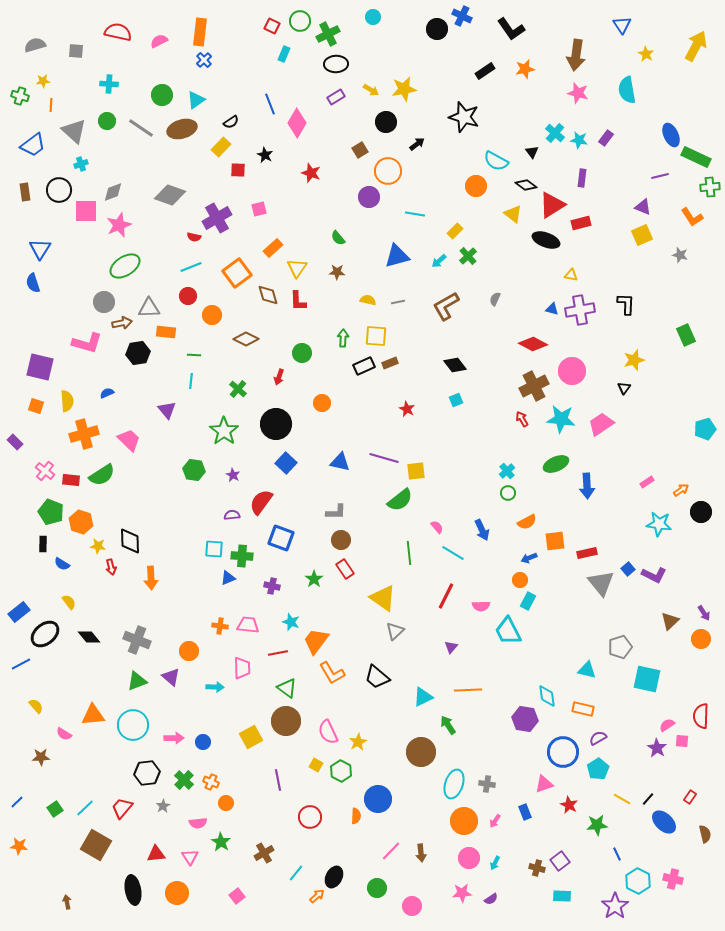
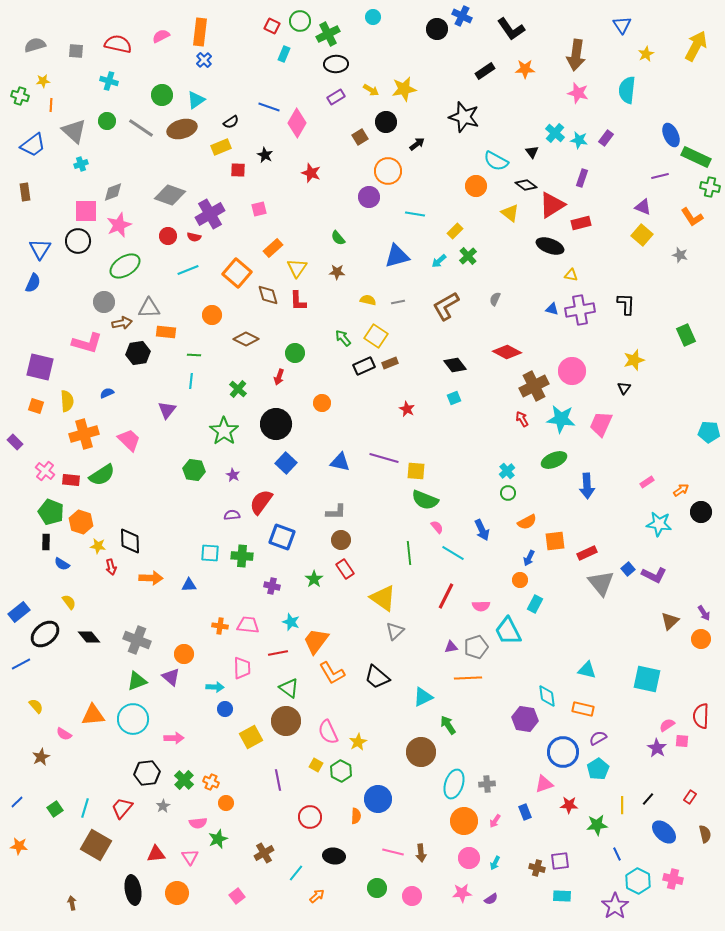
red semicircle at (118, 32): moved 12 px down
pink semicircle at (159, 41): moved 2 px right, 5 px up
yellow star at (646, 54): rotated 14 degrees clockwise
orange star at (525, 69): rotated 12 degrees clockwise
cyan cross at (109, 84): moved 3 px up; rotated 12 degrees clockwise
cyan semicircle at (627, 90): rotated 16 degrees clockwise
blue line at (270, 104): moved 1 px left, 3 px down; rotated 50 degrees counterclockwise
yellow rectangle at (221, 147): rotated 24 degrees clockwise
brown square at (360, 150): moved 13 px up
purple rectangle at (582, 178): rotated 12 degrees clockwise
green cross at (710, 187): rotated 18 degrees clockwise
black circle at (59, 190): moved 19 px right, 51 px down
yellow triangle at (513, 214): moved 3 px left, 1 px up
purple cross at (217, 218): moved 7 px left, 4 px up
yellow square at (642, 235): rotated 25 degrees counterclockwise
black ellipse at (546, 240): moved 4 px right, 6 px down
cyan line at (191, 267): moved 3 px left, 3 px down
orange square at (237, 273): rotated 12 degrees counterclockwise
blue semicircle at (33, 283): rotated 138 degrees counterclockwise
red circle at (188, 296): moved 20 px left, 60 px up
yellow square at (376, 336): rotated 30 degrees clockwise
green arrow at (343, 338): rotated 42 degrees counterclockwise
red diamond at (533, 344): moved 26 px left, 8 px down
green circle at (302, 353): moved 7 px left
cyan square at (456, 400): moved 2 px left, 2 px up
purple triangle at (167, 410): rotated 18 degrees clockwise
pink trapezoid at (601, 424): rotated 32 degrees counterclockwise
cyan pentagon at (705, 429): moved 4 px right, 3 px down; rotated 20 degrees clockwise
green ellipse at (556, 464): moved 2 px left, 4 px up
yellow square at (416, 471): rotated 12 degrees clockwise
green semicircle at (400, 500): moved 25 px right; rotated 60 degrees clockwise
blue square at (281, 538): moved 1 px right, 1 px up
black rectangle at (43, 544): moved 3 px right, 2 px up
cyan square at (214, 549): moved 4 px left, 4 px down
red rectangle at (587, 553): rotated 12 degrees counterclockwise
blue arrow at (529, 558): rotated 42 degrees counterclockwise
orange arrow at (151, 578): rotated 85 degrees counterclockwise
blue triangle at (228, 578): moved 39 px left, 7 px down; rotated 21 degrees clockwise
cyan rectangle at (528, 601): moved 7 px right, 3 px down
purple triangle at (451, 647): rotated 40 degrees clockwise
gray pentagon at (620, 647): moved 144 px left
orange circle at (189, 651): moved 5 px left, 3 px down
green triangle at (287, 688): moved 2 px right
orange line at (468, 690): moved 12 px up
cyan circle at (133, 725): moved 6 px up
blue circle at (203, 742): moved 22 px right, 33 px up
brown star at (41, 757): rotated 24 degrees counterclockwise
gray cross at (487, 784): rotated 14 degrees counterclockwise
yellow line at (622, 799): moved 6 px down; rotated 60 degrees clockwise
red star at (569, 805): rotated 24 degrees counterclockwise
cyan line at (85, 808): rotated 30 degrees counterclockwise
blue ellipse at (664, 822): moved 10 px down
green star at (221, 842): moved 3 px left, 3 px up; rotated 18 degrees clockwise
pink line at (391, 851): moved 2 px right, 1 px down; rotated 60 degrees clockwise
purple square at (560, 861): rotated 30 degrees clockwise
black ellipse at (334, 877): moved 21 px up; rotated 70 degrees clockwise
brown arrow at (67, 902): moved 5 px right, 1 px down
pink circle at (412, 906): moved 10 px up
